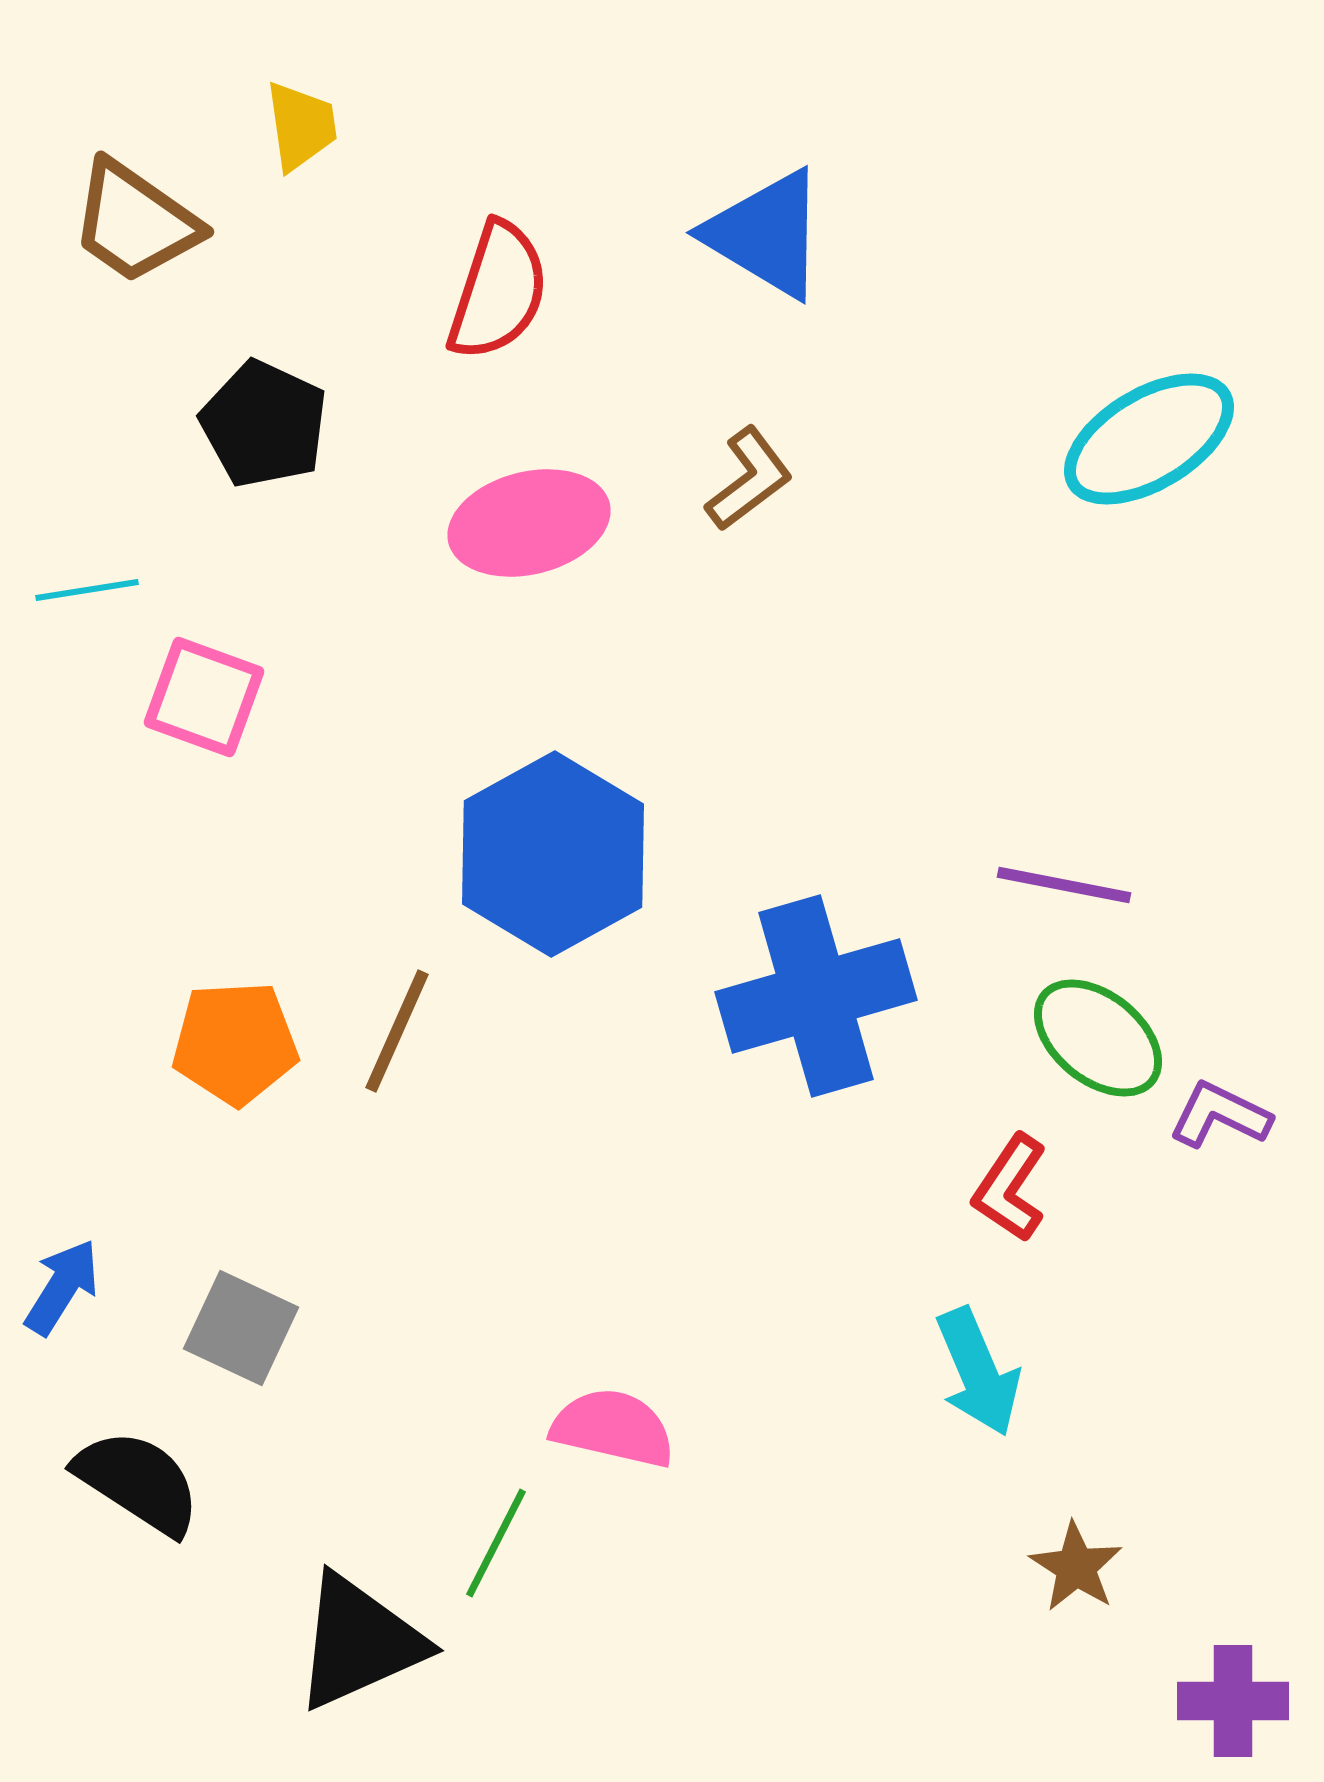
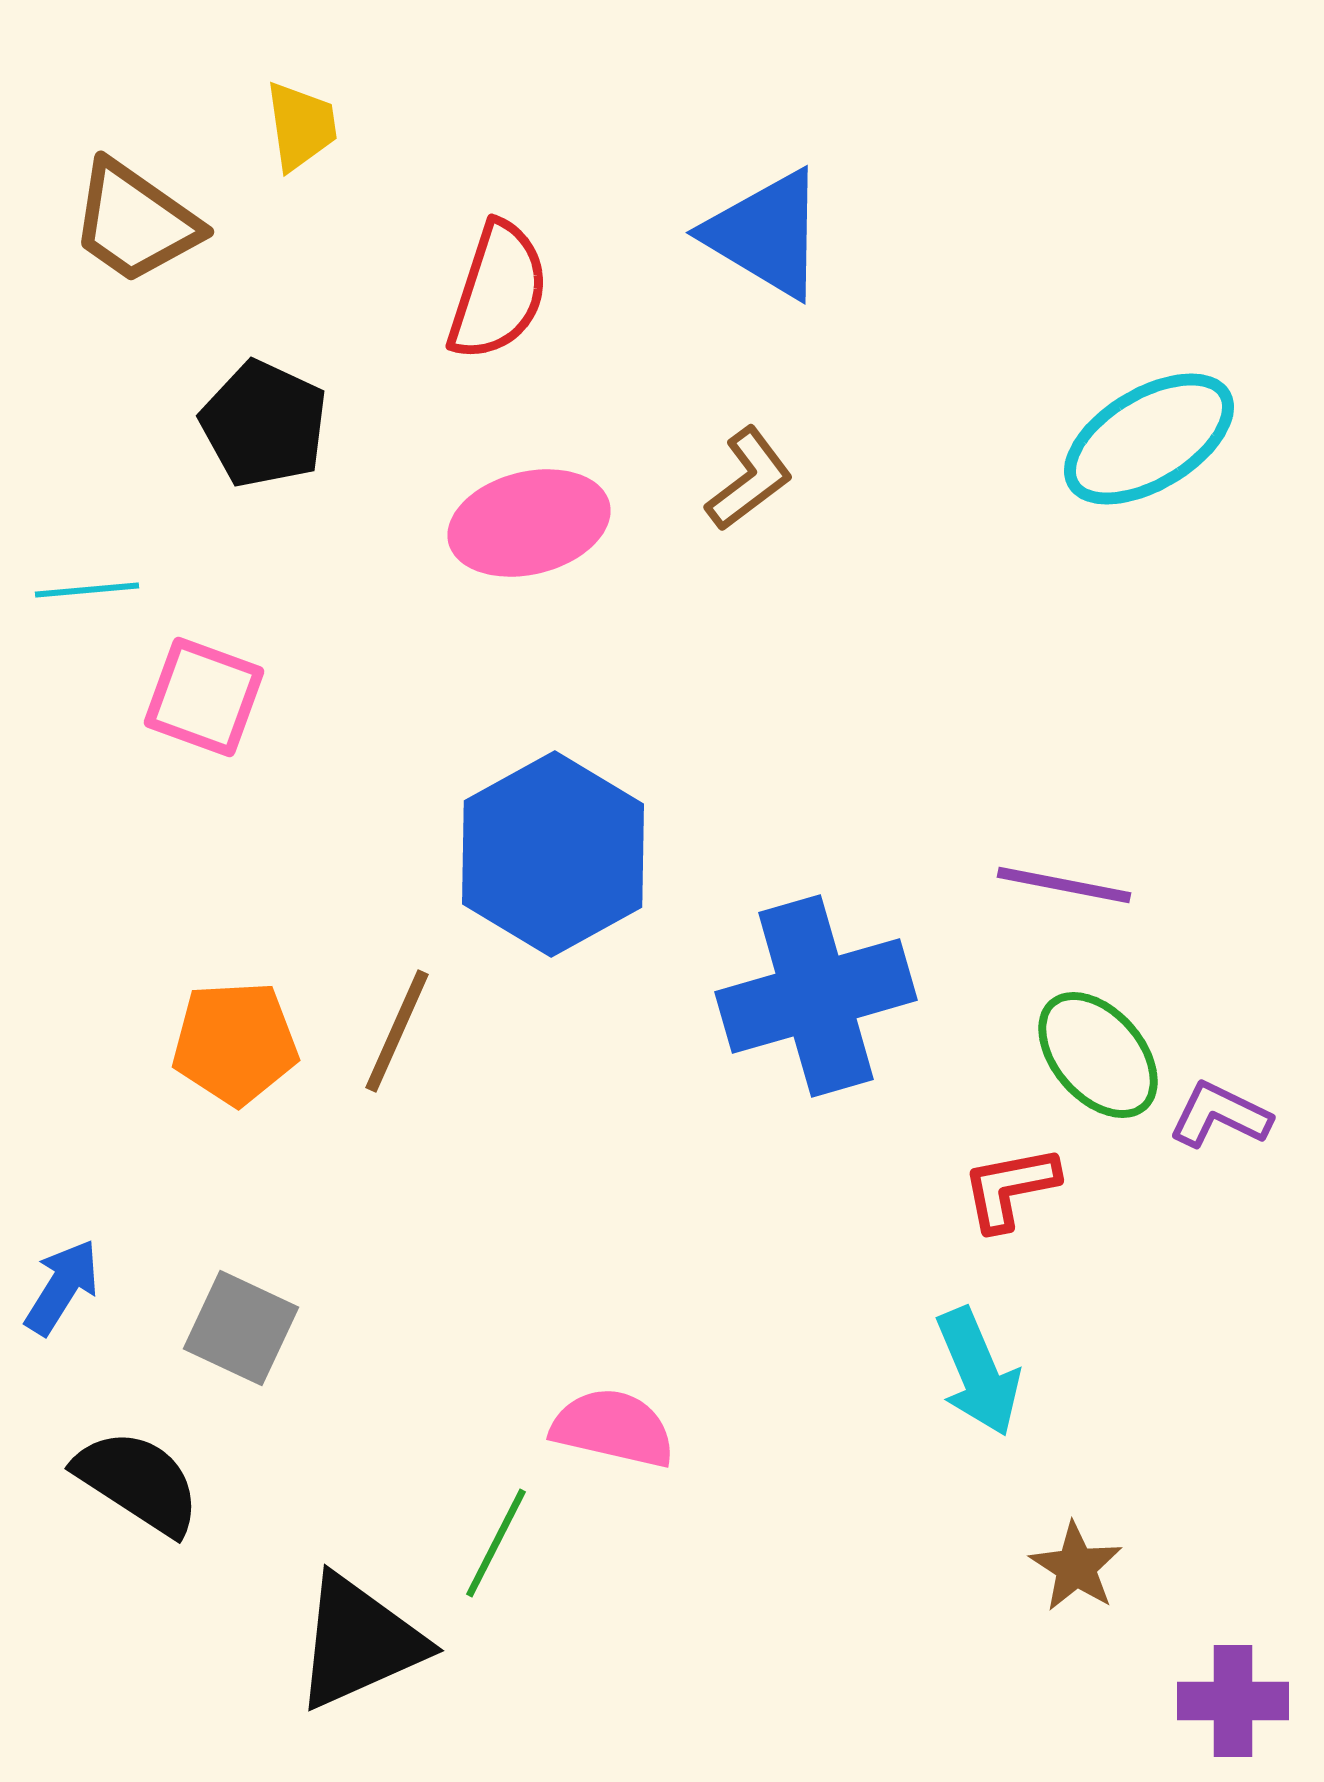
cyan line: rotated 4 degrees clockwise
green ellipse: moved 17 px down; rotated 10 degrees clockwise
red L-shape: rotated 45 degrees clockwise
